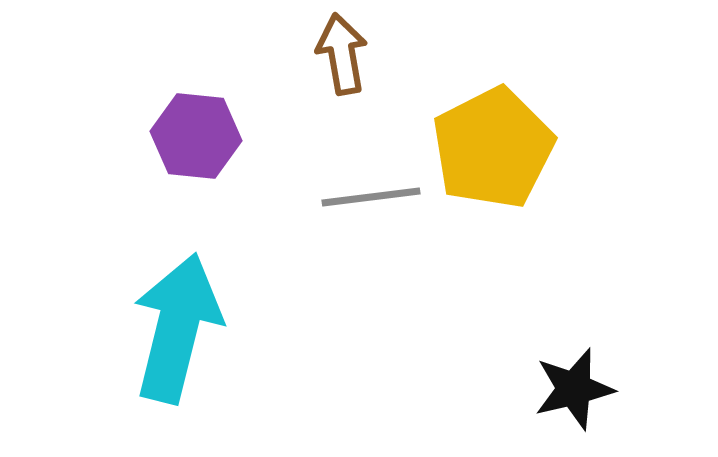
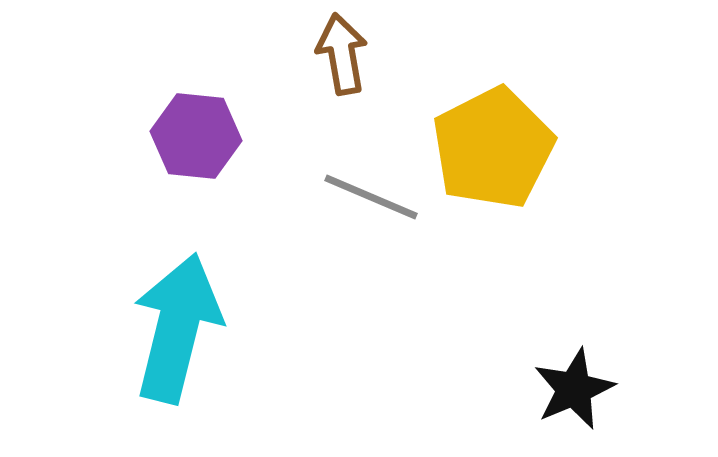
gray line: rotated 30 degrees clockwise
black star: rotated 10 degrees counterclockwise
